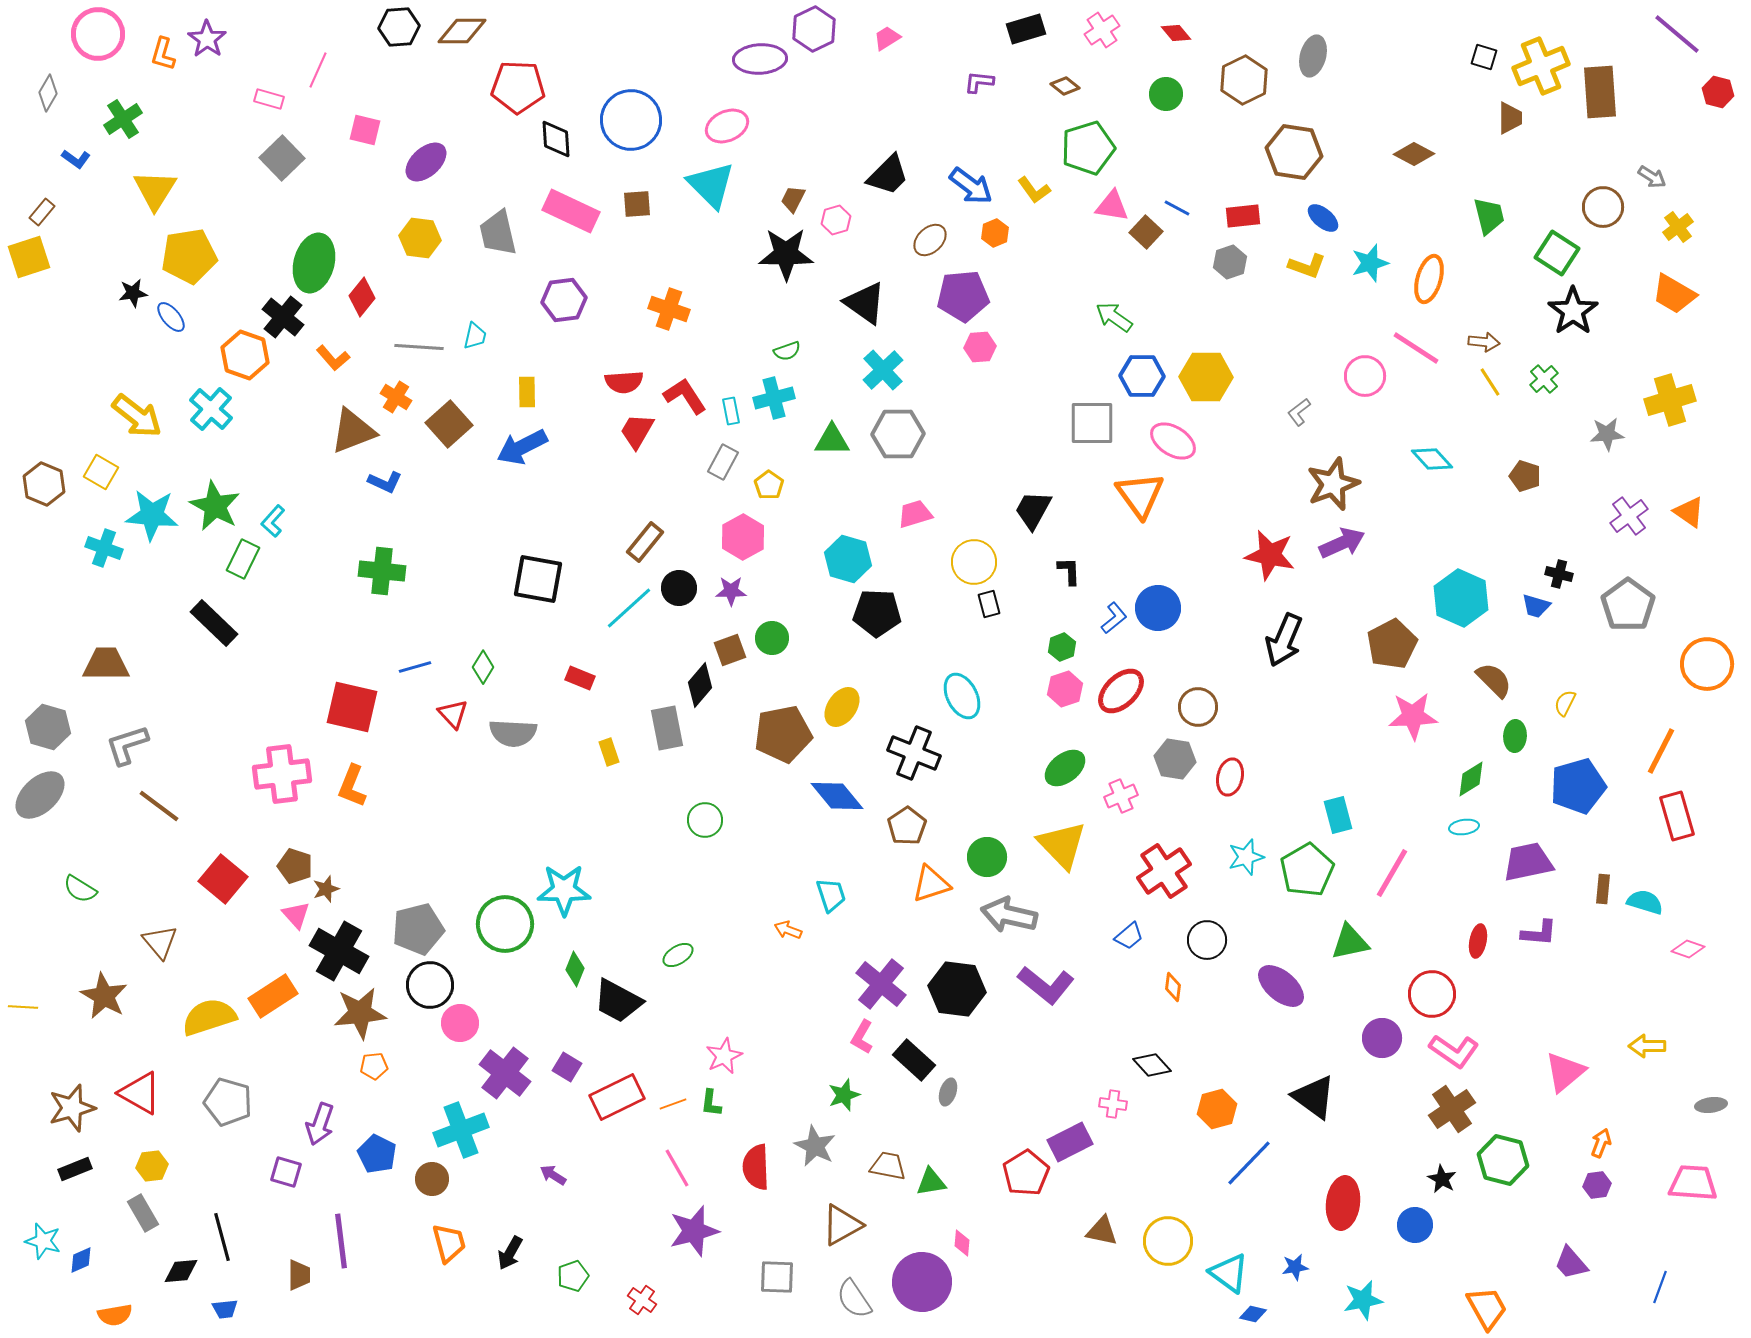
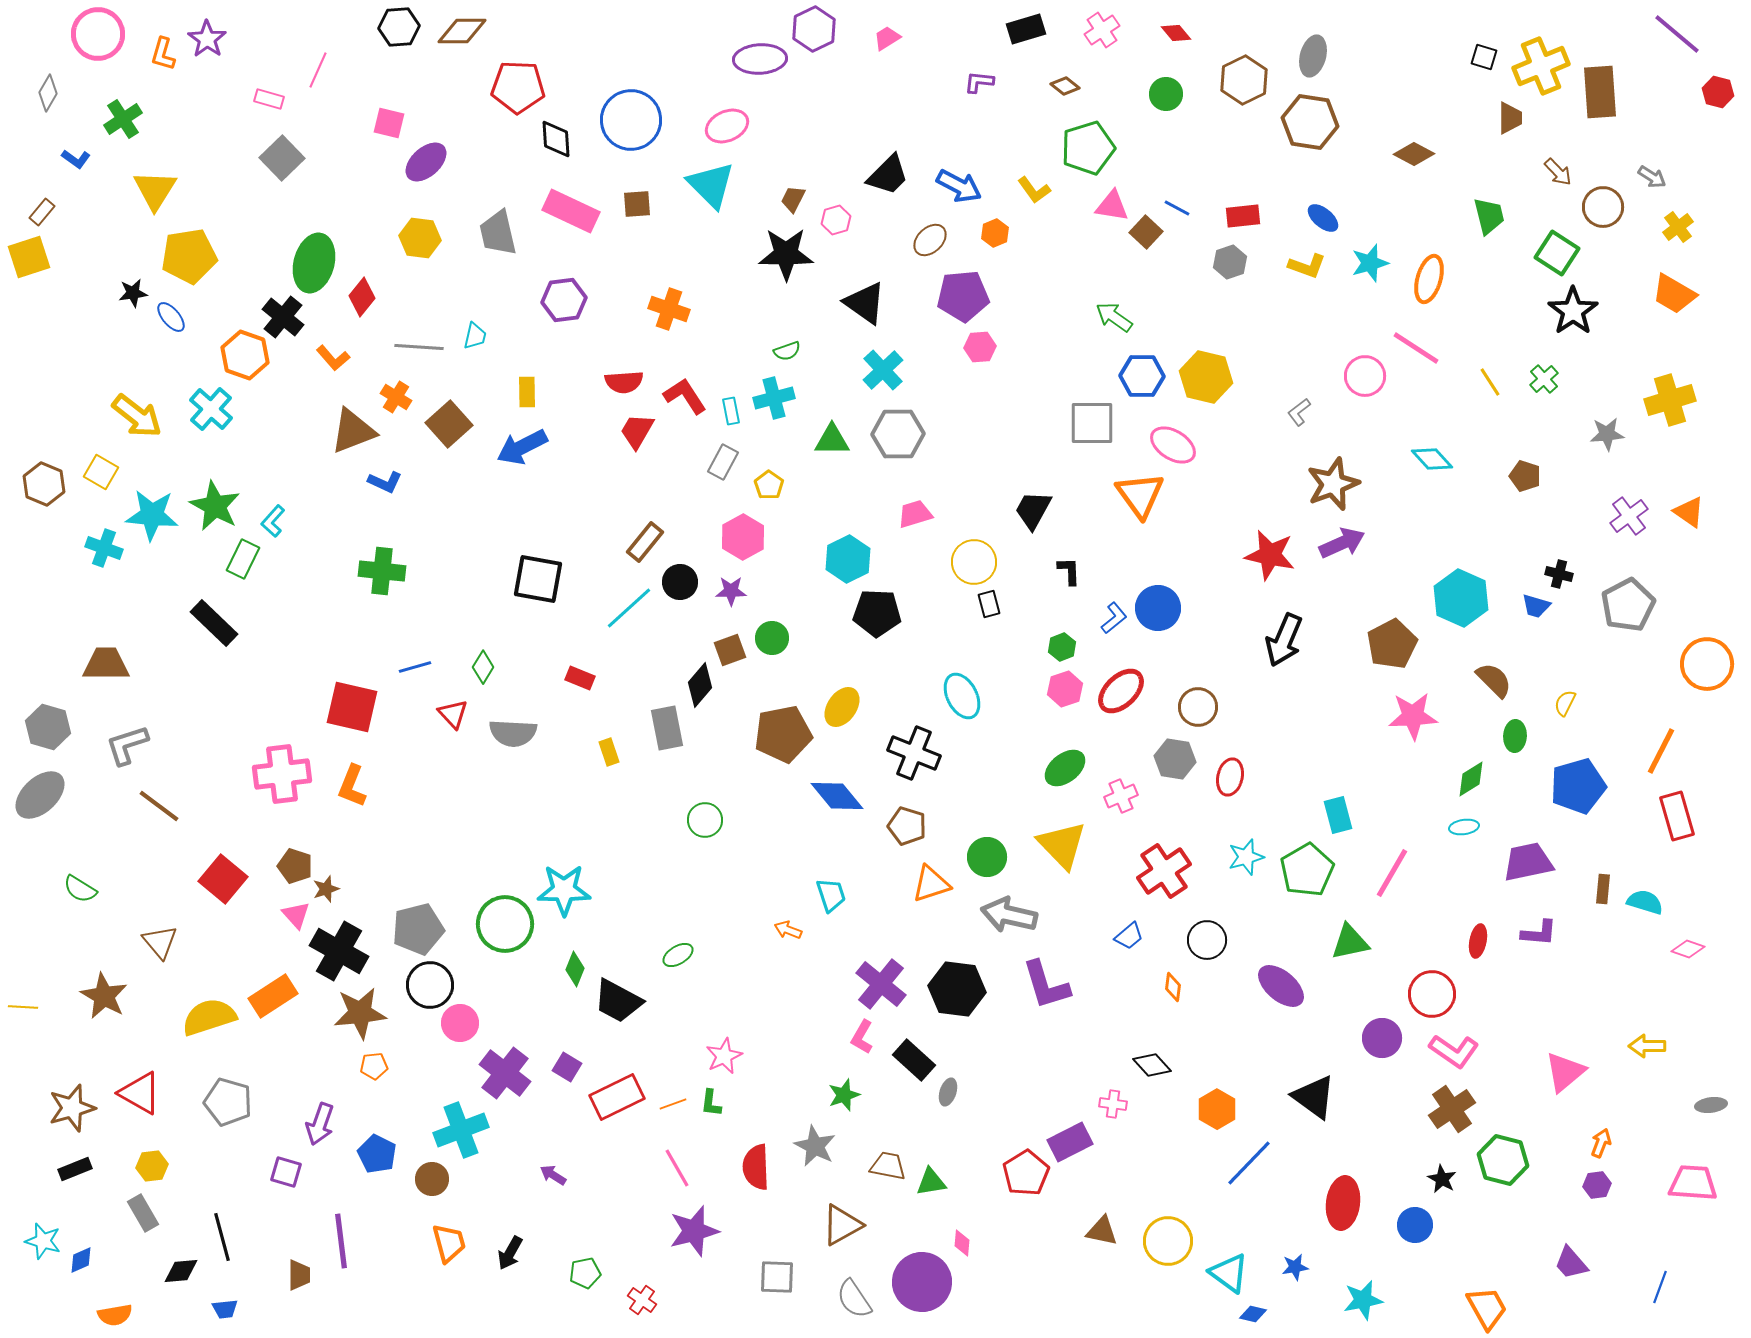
pink square at (365, 130): moved 24 px right, 7 px up
brown hexagon at (1294, 152): moved 16 px right, 30 px up
blue arrow at (971, 186): moved 12 px left; rotated 9 degrees counterclockwise
brown arrow at (1484, 342): moved 74 px right, 170 px up; rotated 40 degrees clockwise
yellow hexagon at (1206, 377): rotated 12 degrees clockwise
pink ellipse at (1173, 441): moved 4 px down
cyan hexagon at (848, 559): rotated 18 degrees clockwise
black circle at (679, 588): moved 1 px right, 6 px up
gray pentagon at (1628, 605): rotated 8 degrees clockwise
brown pentagon at (907, 826): rotated 21 degrees counterclockwise
purple L-shape at (1046, 985): rotated 34 degrees clockwise
orange hexagon at (1217, 1109): rotated 15 degrees counterclockwise
green pentagon at (573, 1276): moved 12 px right, 3 px up; rotated 8 degrees clockwise
